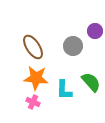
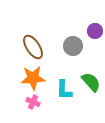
orange star: moved 3 px left; rotated 10 degrees counterclockwise
